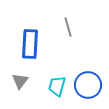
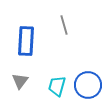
gray line: moved 4 px left, 2 px up
blue rectangle: moved 4 px left, 3 px up
